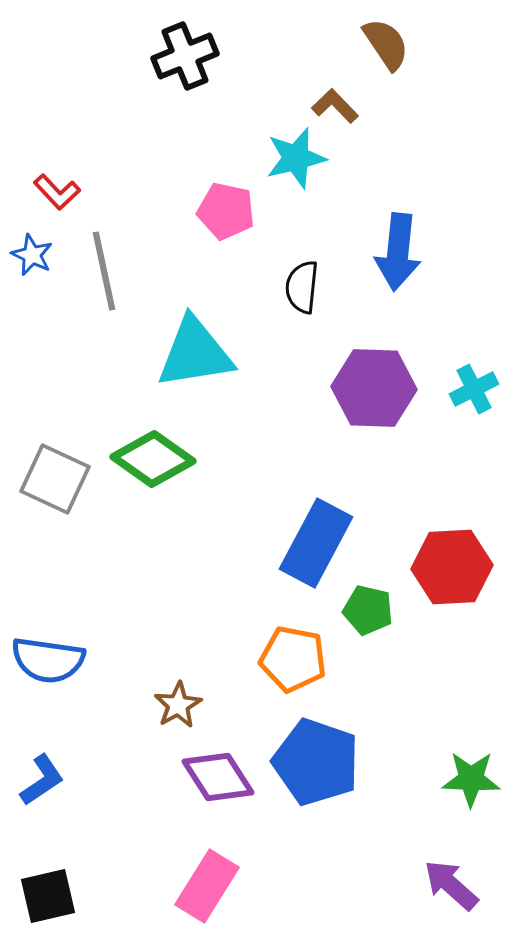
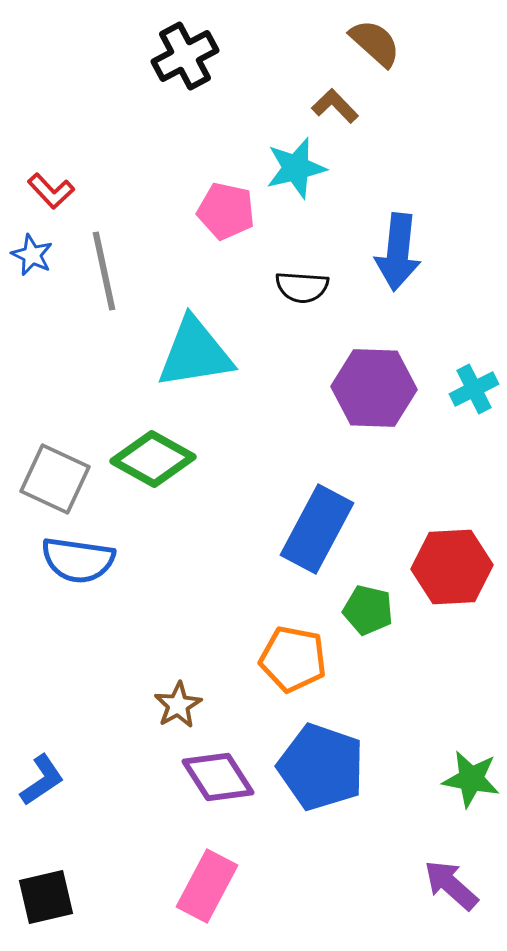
brown semicircle: moved 11 px left, 1 px up; rotated 14 degrees counterclockwise
black cross: rotated 6 degrees counterclockwise
cyan star: moved 10 px down
red L-shape: moved 6 px left, 1 px up
black semicircle: rotated 92 degrees counterclockwise
green diamond: rotated 6 degrees counterclockwise
blue rectangle: moved 1 px right, 14 px up
blue semicircle: moved 30 px right, 100 px up
blue pentagon: moved 5 px right, 5 px down
green star: rotated 8 degrees clockwise
pink rectangle: rotated 4 degrees counterclockwise
black square: moved 2 px left, 1 px down
